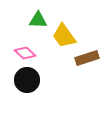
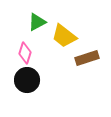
green triangle: moved 1 px left, 2 px down; rotated 30 degrees counterclockwise
yellow trapezoid: rotated 16 degrees counterclockwise
pink diamond: rotated 65 degrees clockwise
